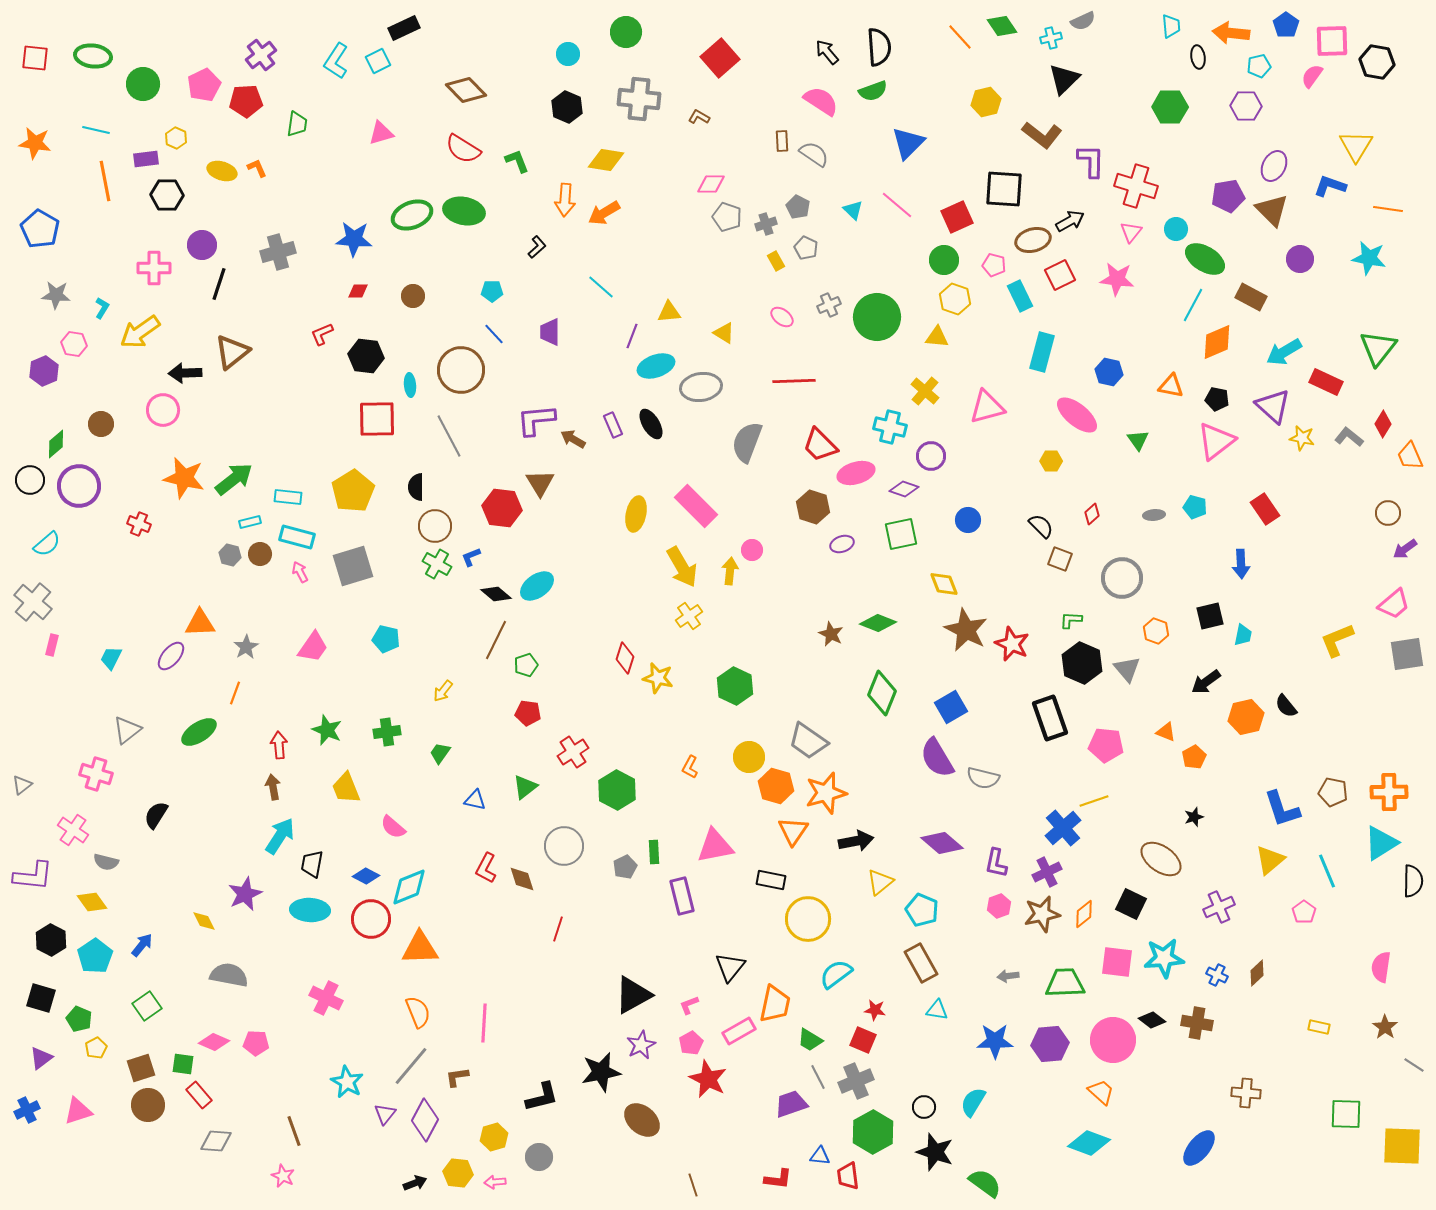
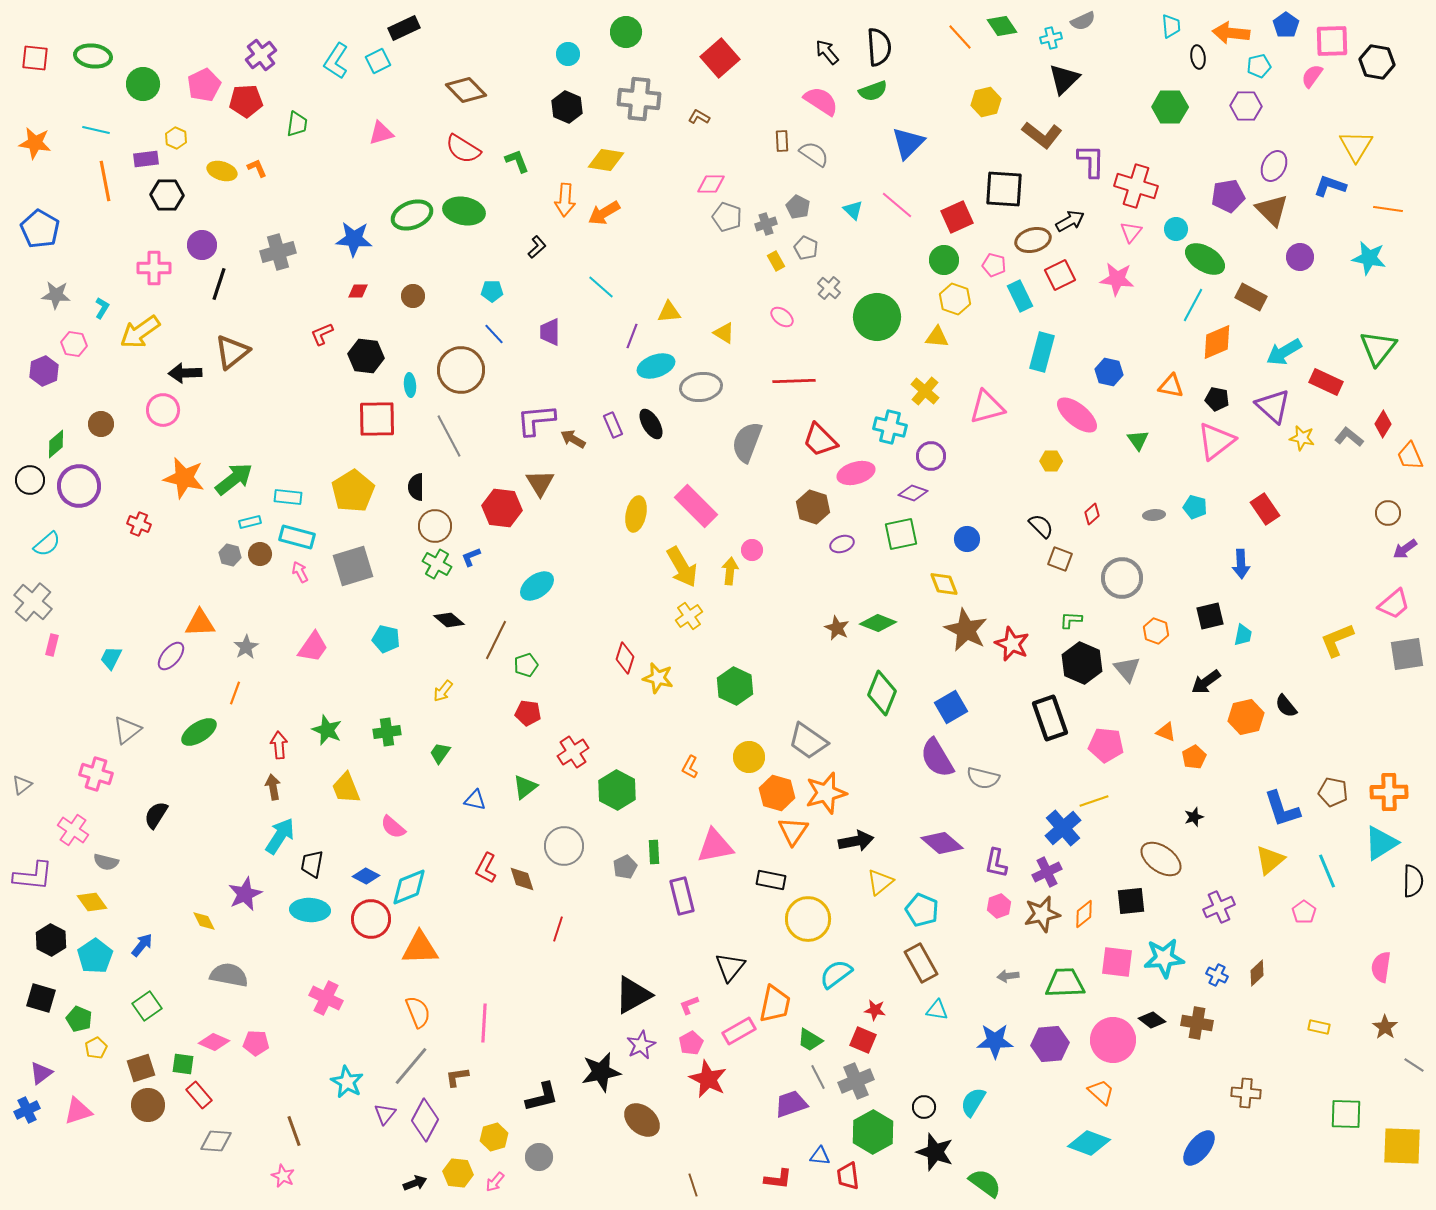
purple circle at (1300, 259): moved 2 px up
gray cross at (829, 305): moved 17 px up; rotated 25 degrees counterclockwise
red trapezoid at (820, 445): moved 5 px up
purple diamond at (904, 489): moved 9 px right, 4 px down
blue circle at (968, 520): moved 1 px left, 19 px down
black diamond at (496, 594): moved 47 px left, 26 px down
brown star at (831, 634): moved 6 px right, 6 px up
orange hexagon at (776, 786): moved 1 px right, 7 px down
black square at (1131, 904): moved 3 px up; rotated 32 degrees counterclockwise
purple triangle at (41, 1058): moved 15 px down
pink arrow at (495, 1182): rotated 45 degrees counterclockwise
